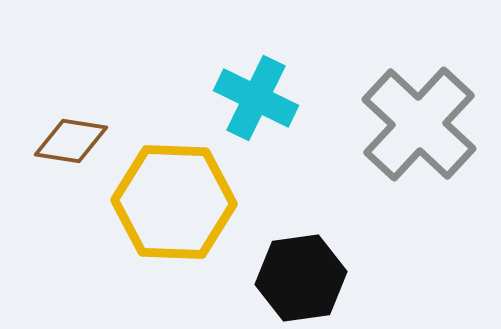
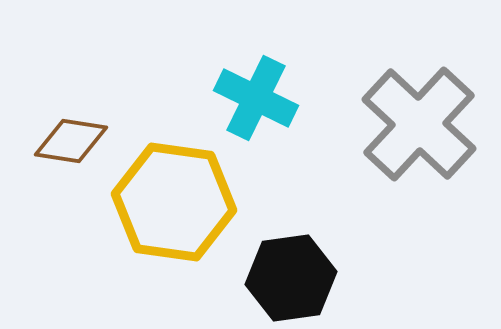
yellow hexagon: rotated 6 degrees clockwise
black hexagon: moved 10 px left
